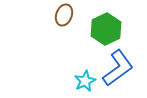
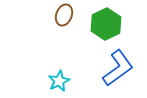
green hexagon: moved 5 px up
cyan star: moved 26 px left
